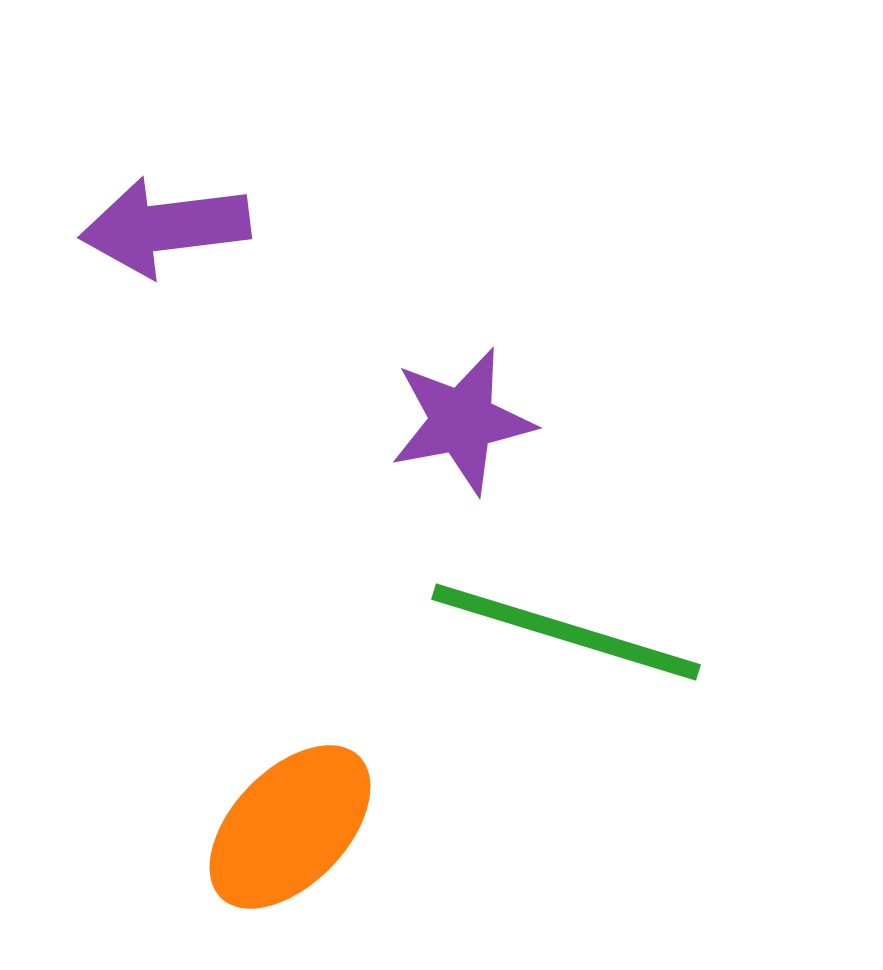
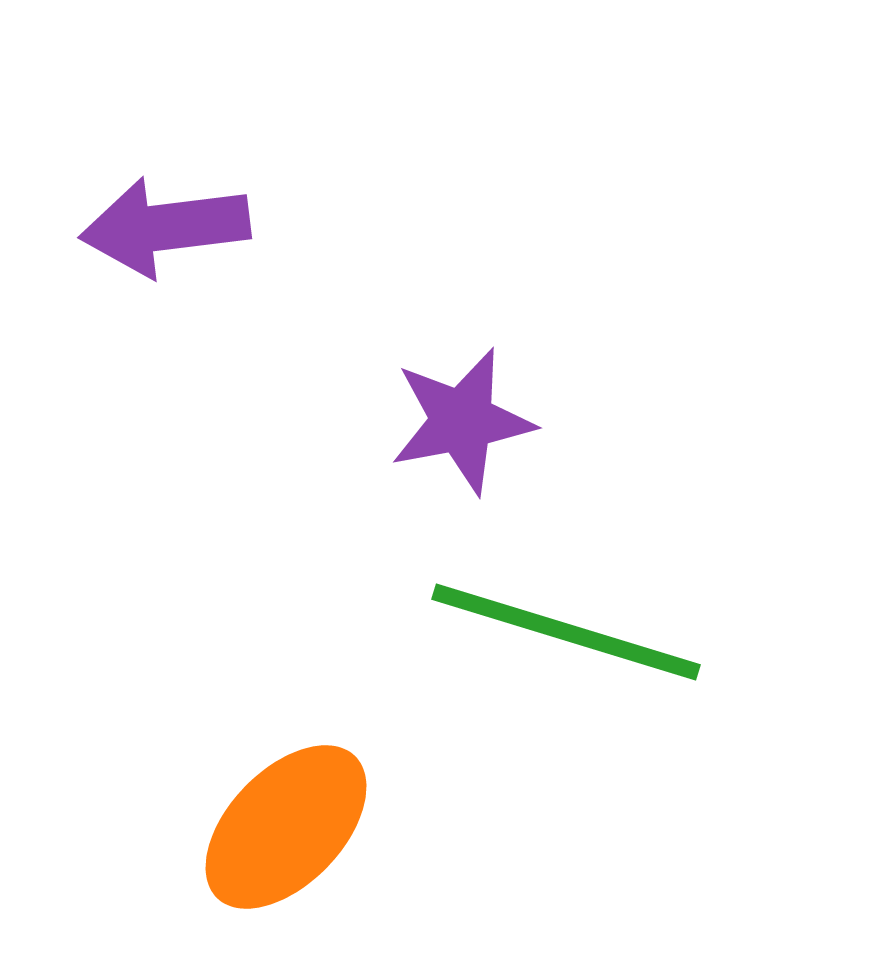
orange ellipse: moved 4 px left
